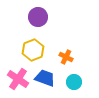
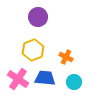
blue trapezoid: rotated 15 degrees counterclockwise
